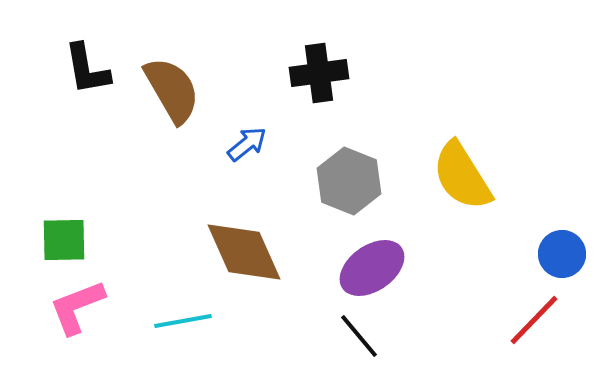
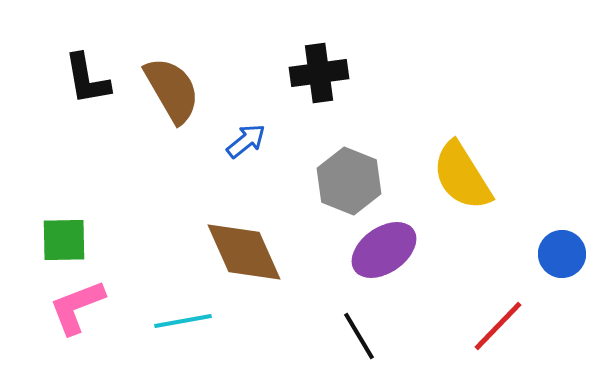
black L-shape: moved 10 px down
blue arrow: moved 1 px left, 3 px up
purple ellipse: moved 12 px right, 18 px up
red line: moved 36 px left, 6 px down
black line: rotated 9 degrees clockwise
